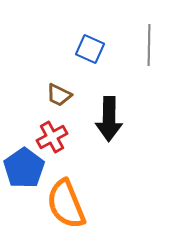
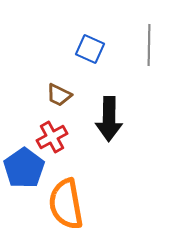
orange semicircle: rotated 12 degrees clockwise
